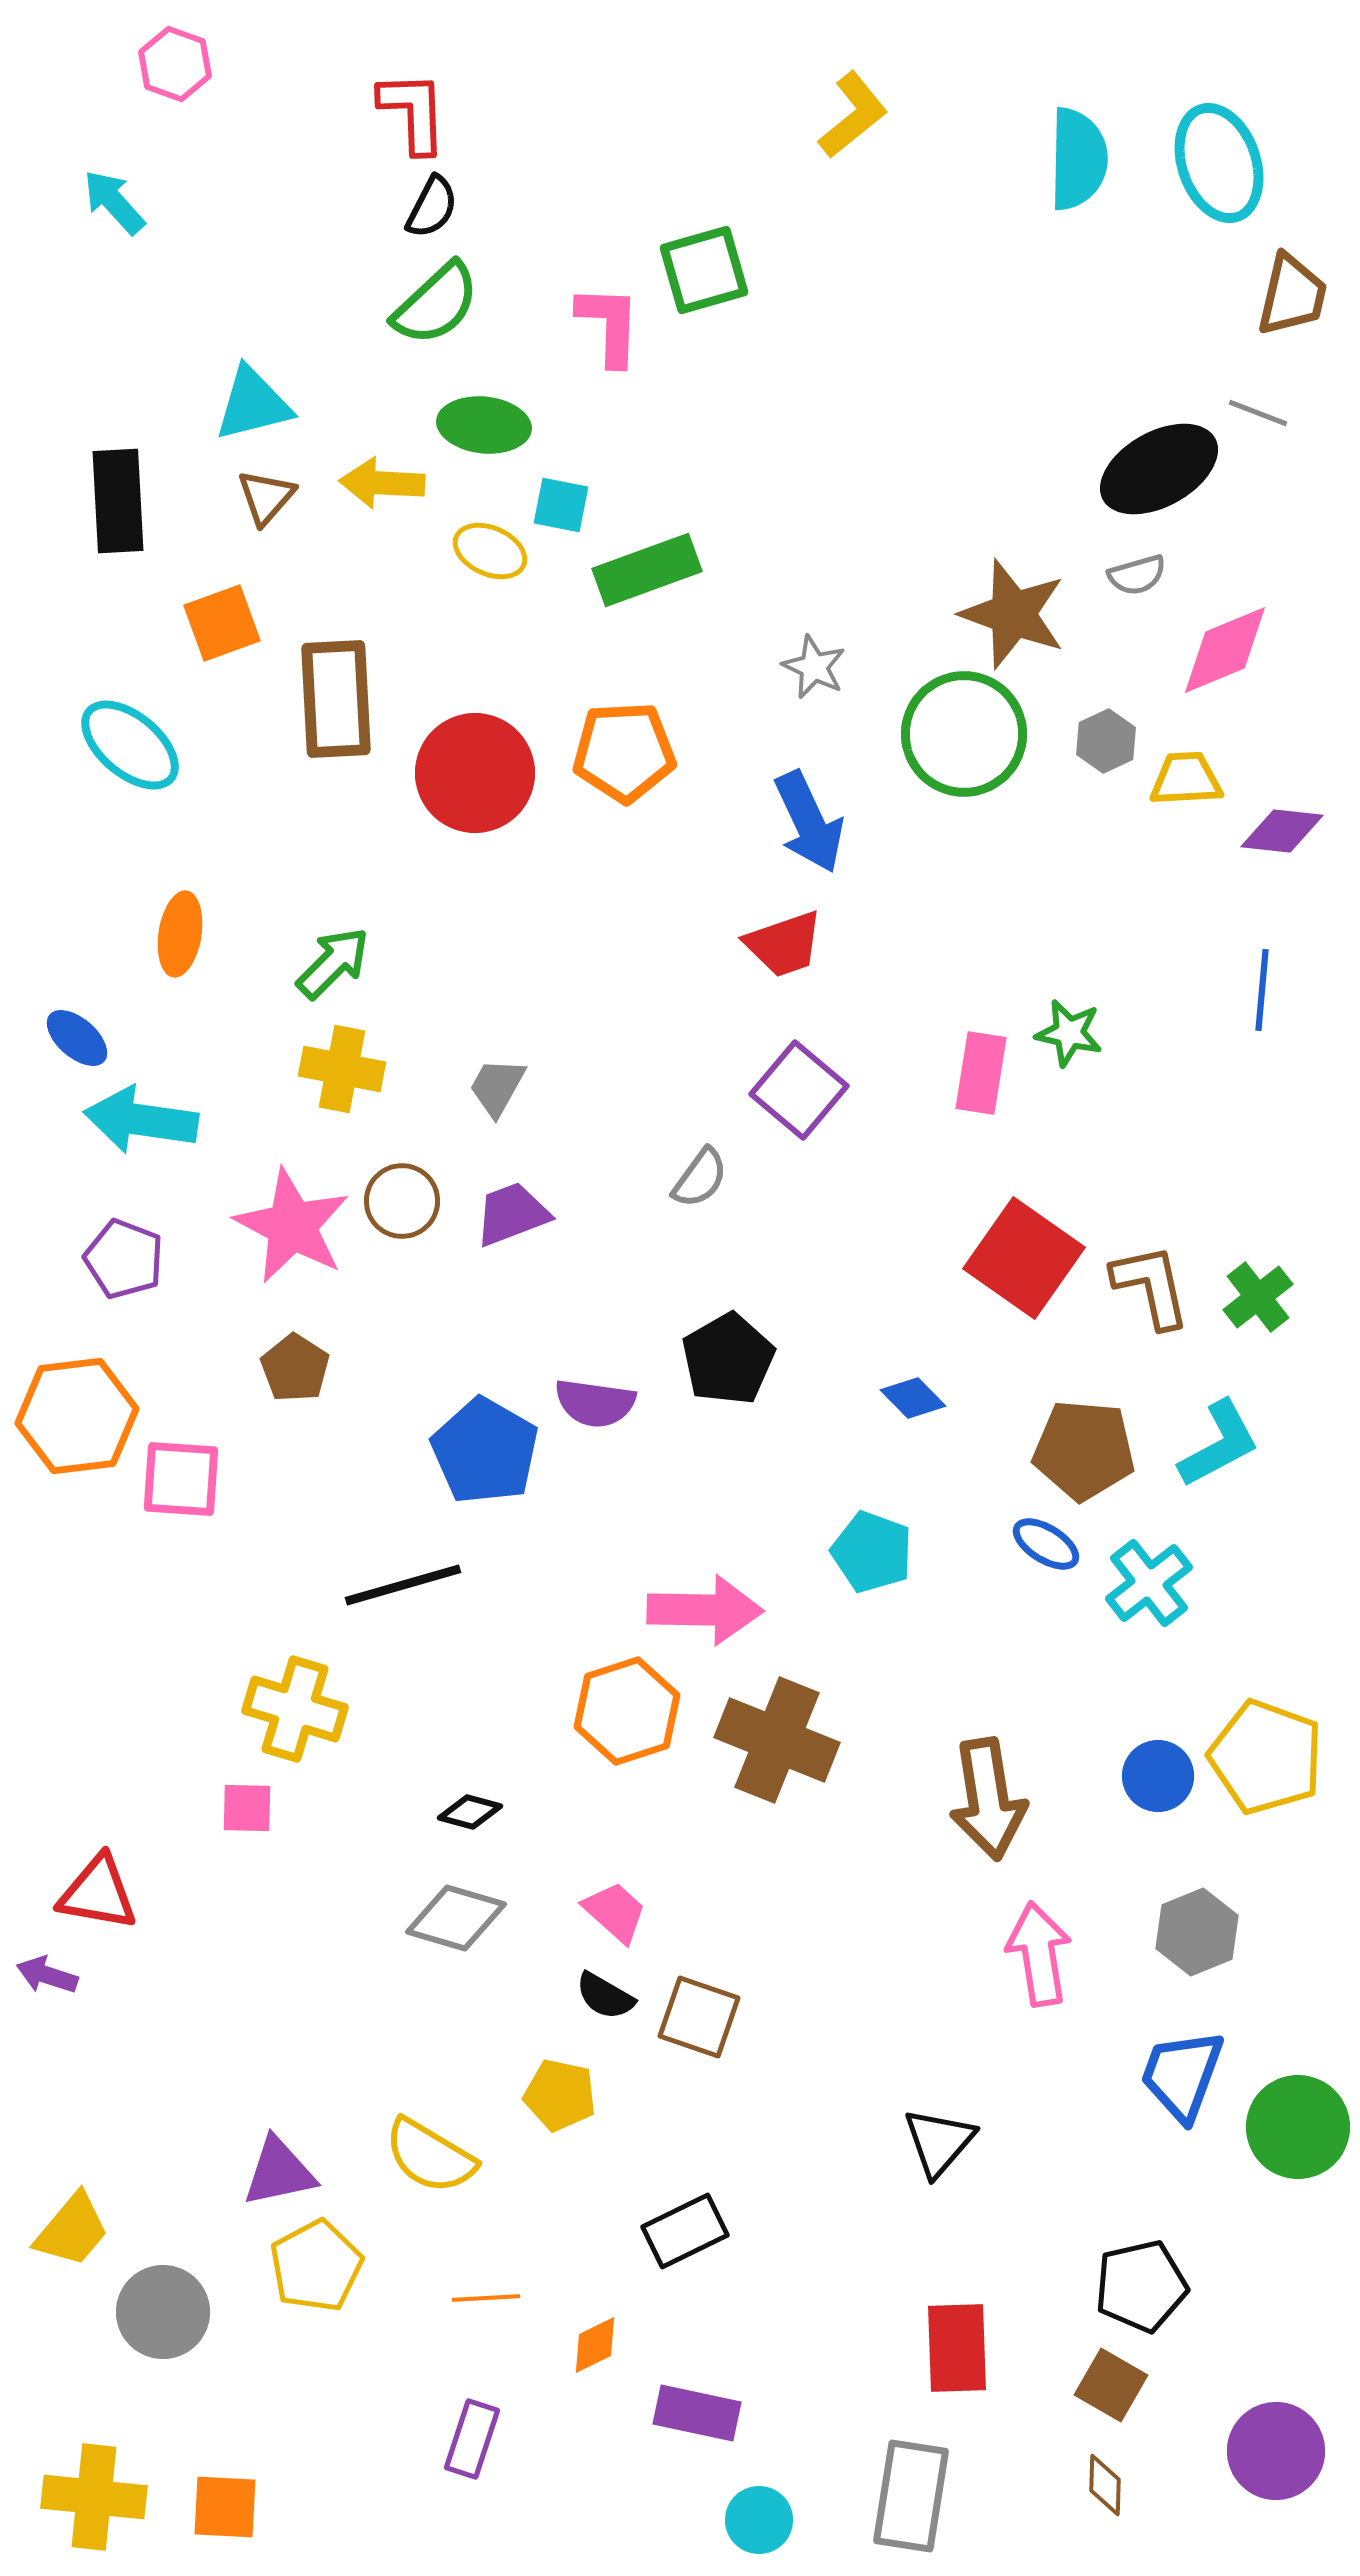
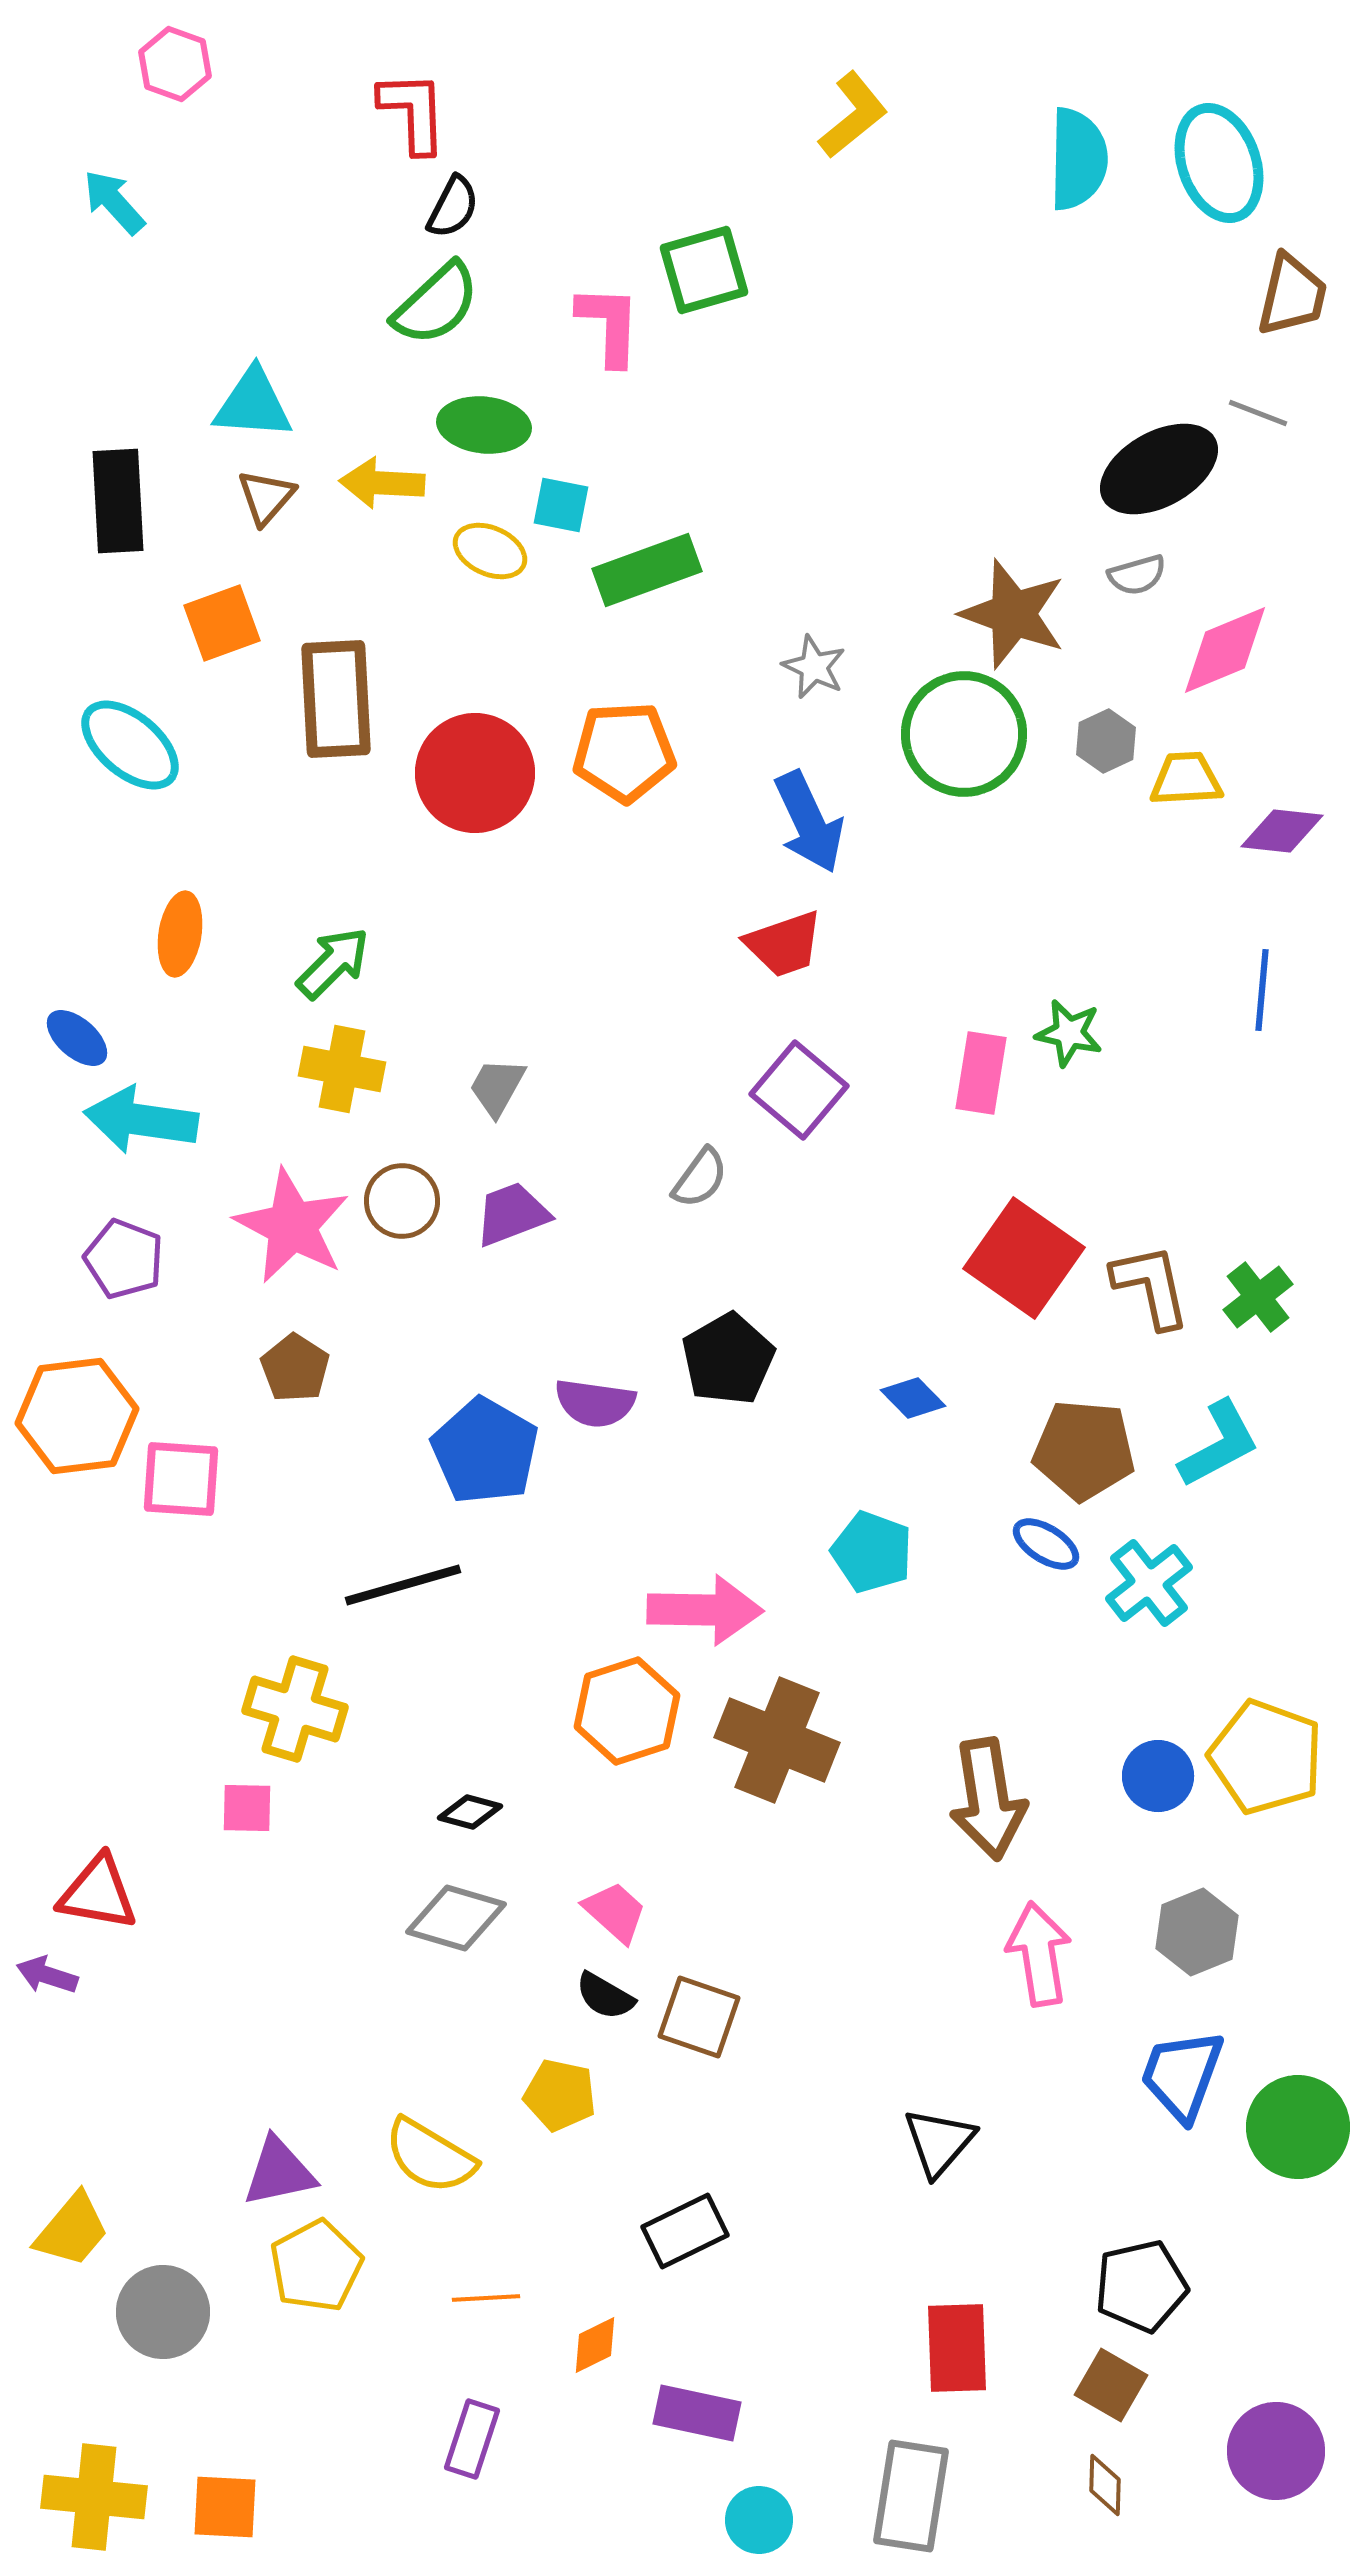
black semicircle at (432, 207): moved 21 px right
cyan triangle at (253, 404): rotated 18 degrees clockwise
